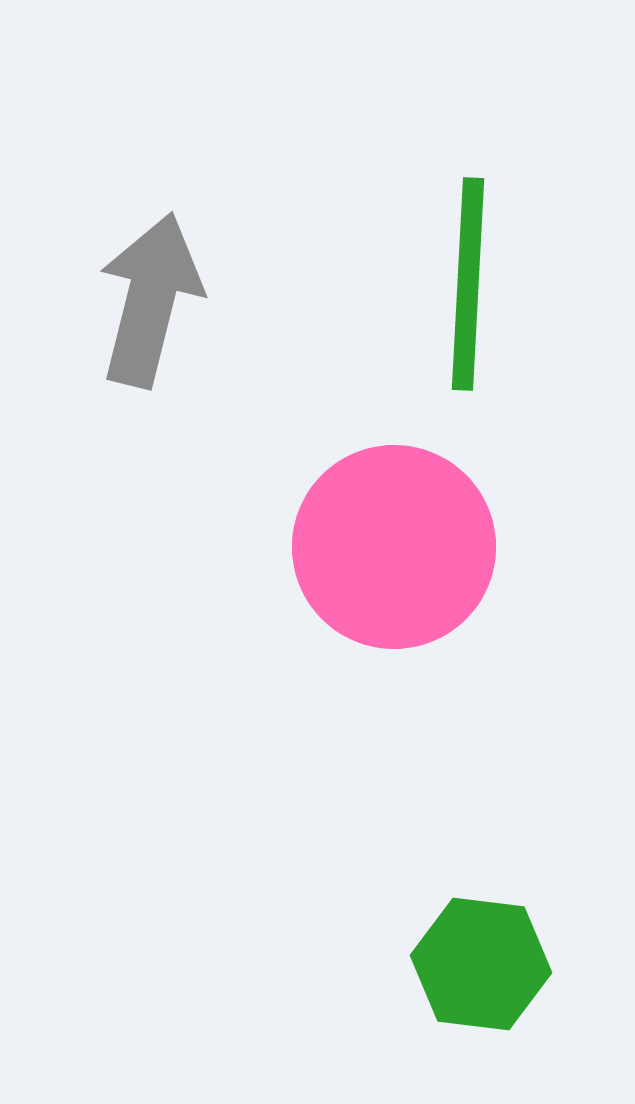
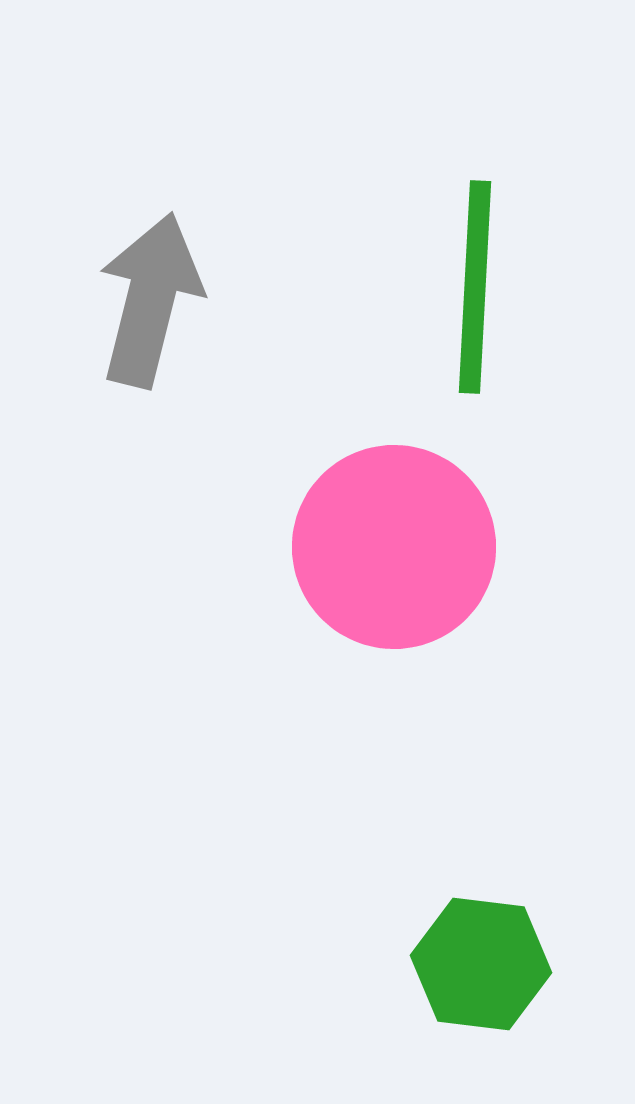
green line: moved 7 px right, 3 px down
